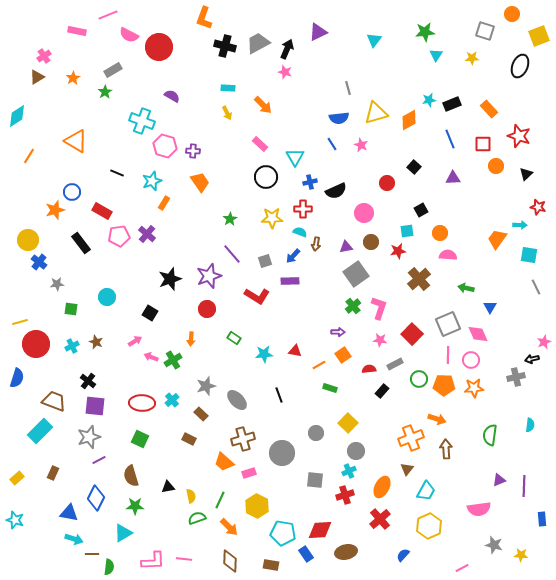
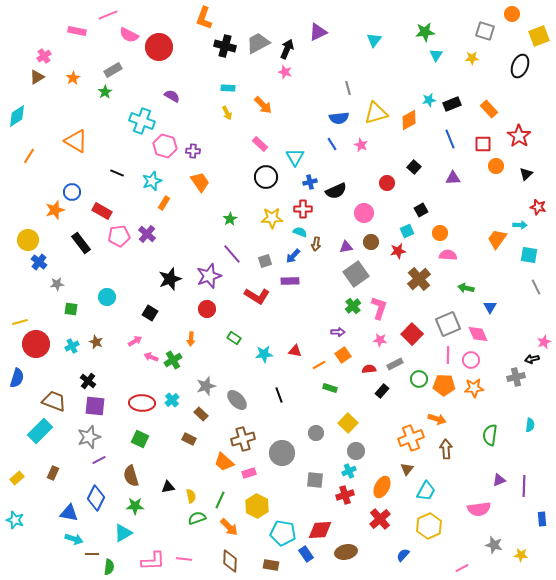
red star at (519, 136): rotated 15 degrees clockwise
cyan square at (407, 231): rotated 16 degrees counterclockwise
